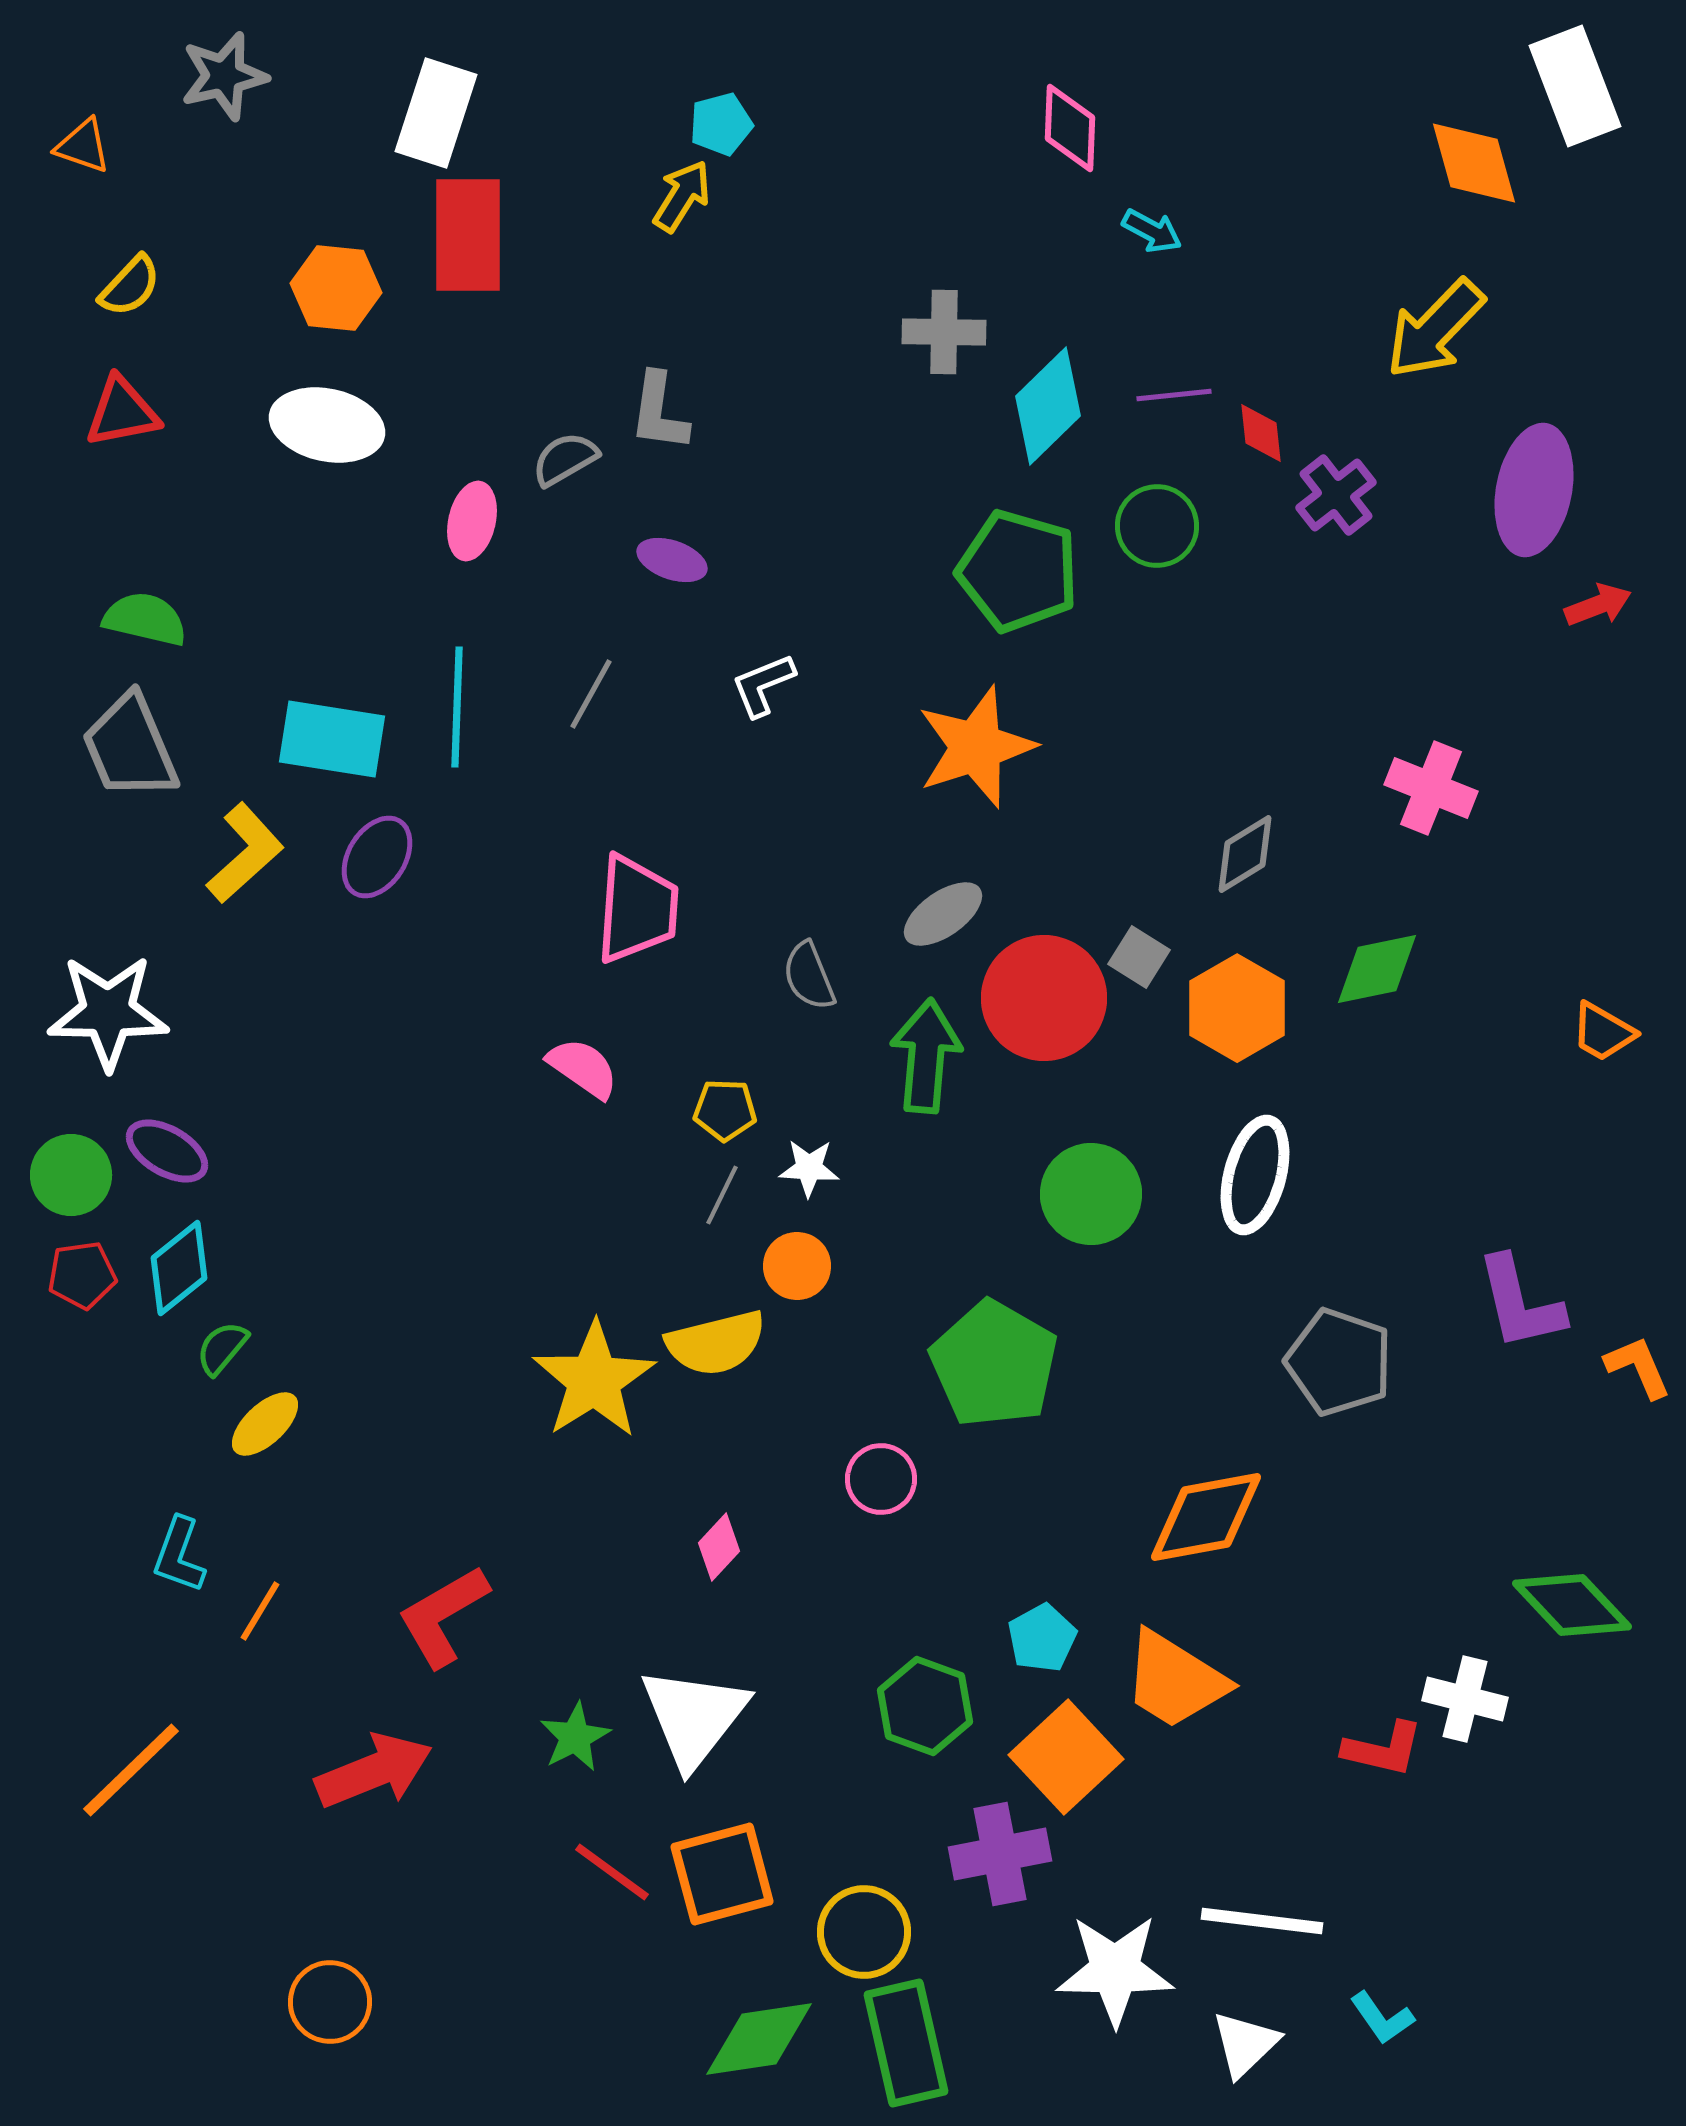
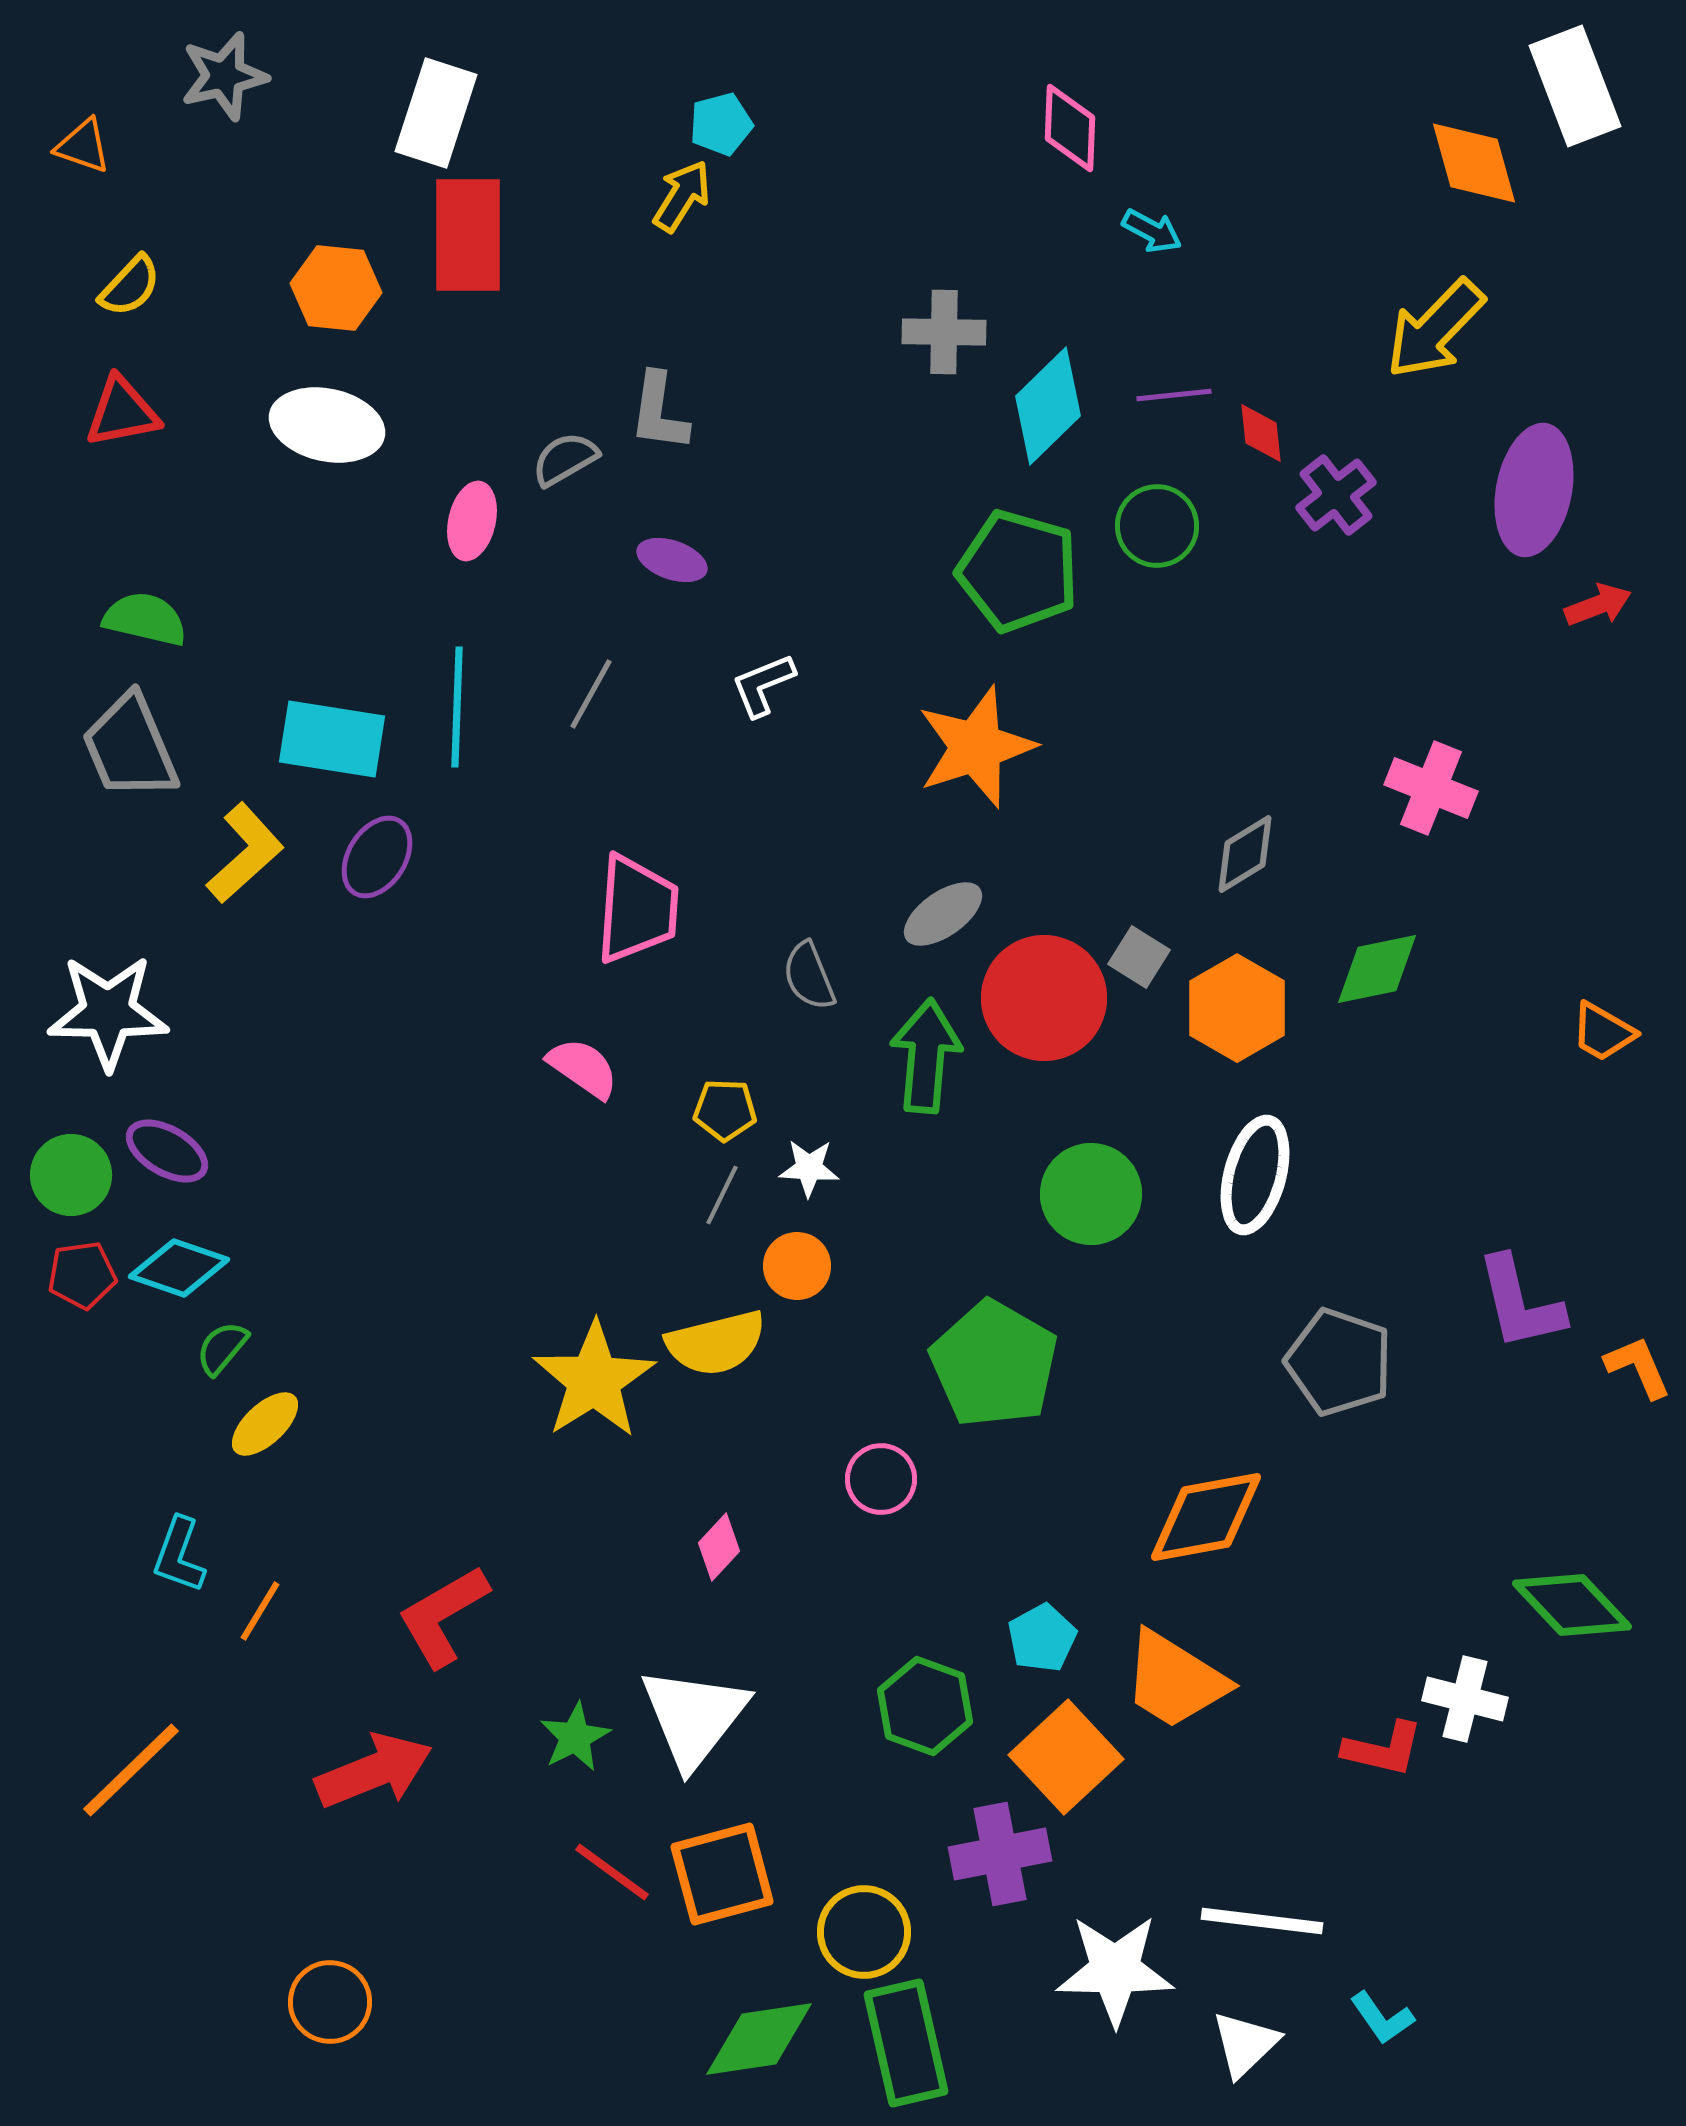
cyan diamond at (179, 1268): rotated 58 degrees clockwise
